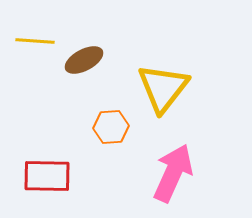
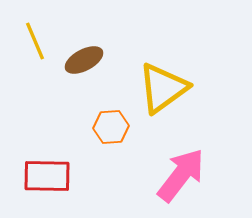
yellow line: rotated 63 degrees clockwise
yellow triangle: rotated 16 degrees clockwise
pink arrow: moved 8 px right, 2 px down; rotated 14 degrees clockwise
